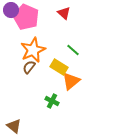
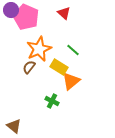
orange star: moved 6 px right, 1 px up
